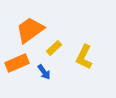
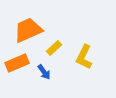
orange trapezoid: moved 2 px left; rotated 12 degrees clockwise
